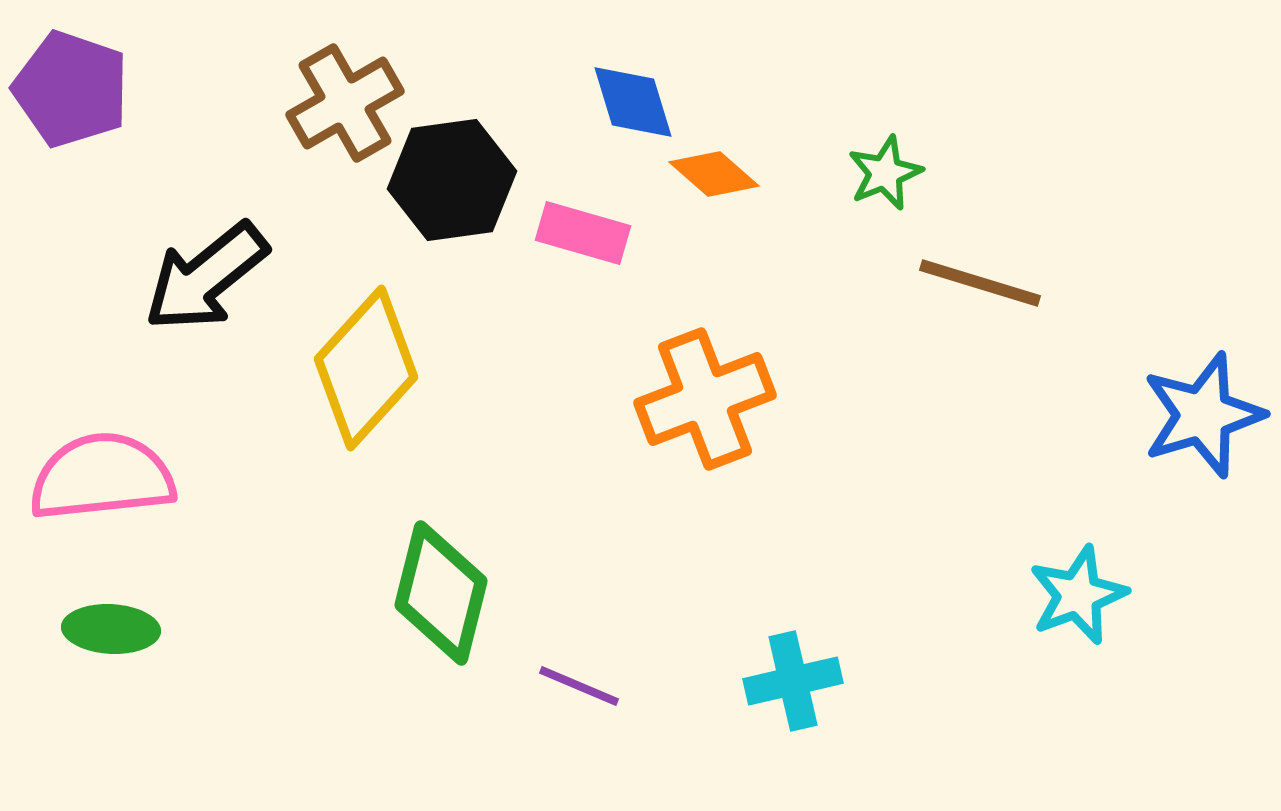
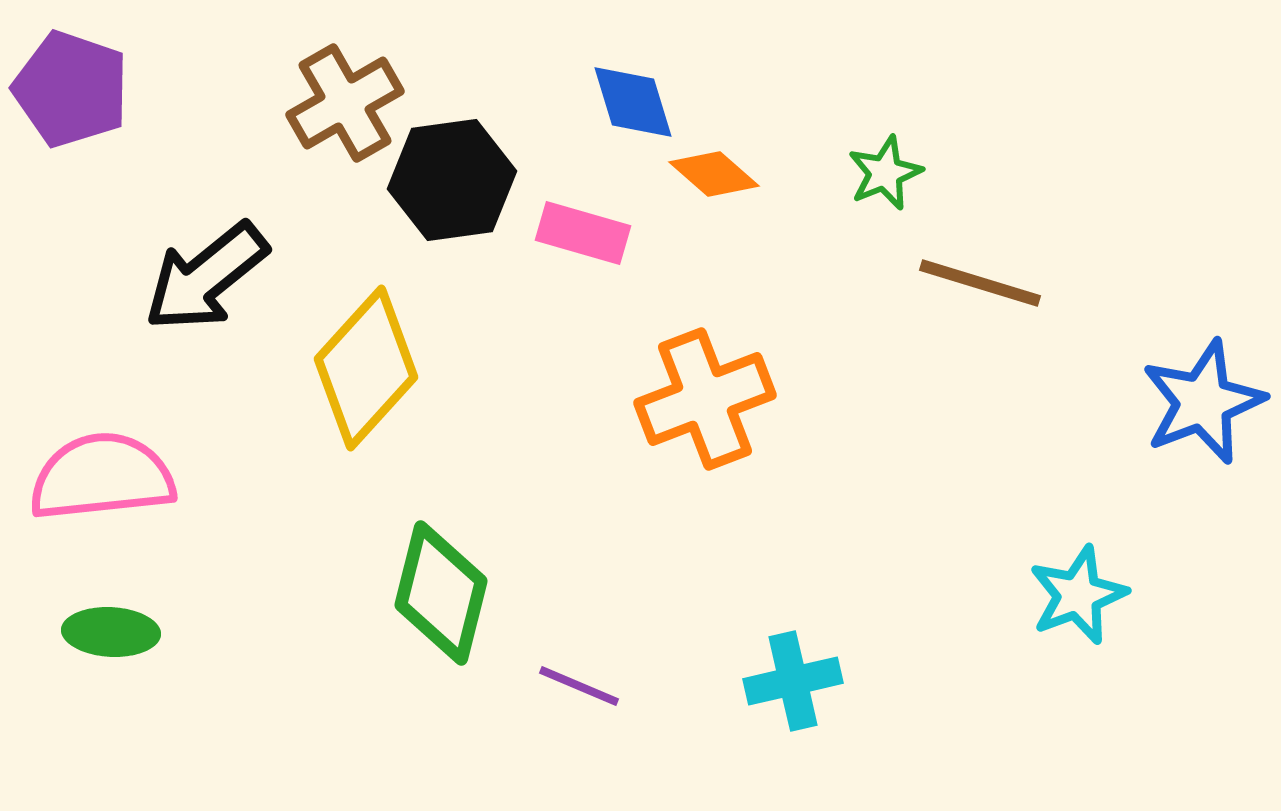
blue star: moved 13 px up; rotated 4 degrees counterclockwise
green ellipse: moved 3 px down
